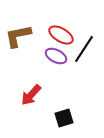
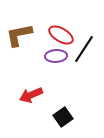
brown L-shape: moved 1 px right, 1 px up
purple ellipse: rotated 30 degrees counterclockwise
red arrow: rotated 25 degrees clockwise
black square: moved 1 px left, 1 px up; rotated 18 degrees counterclockwise
